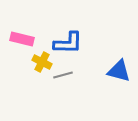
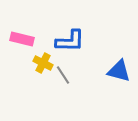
blue L-shape: moved 2 px right, 2 px up
yellow cross: moved 1 px right, 1 px down
gray line: rotated 72 degrees clockwise
